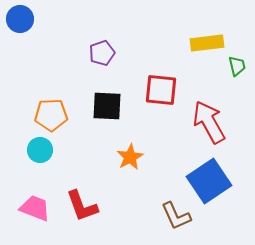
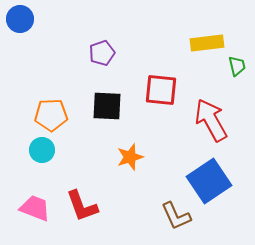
red arrow: moved 2 px right, 2 px up
cyan circle: moved 2 px right
orange star: rotated 12 degrees clockwise
